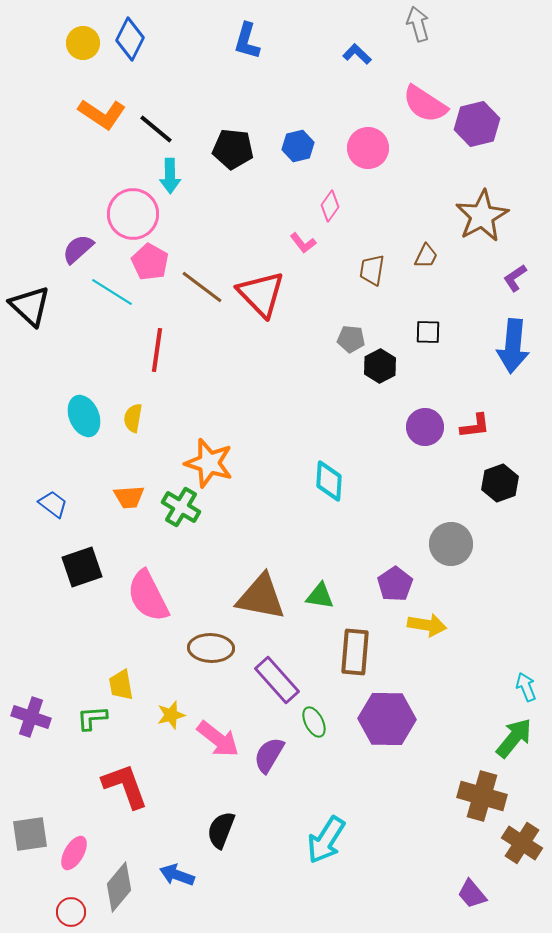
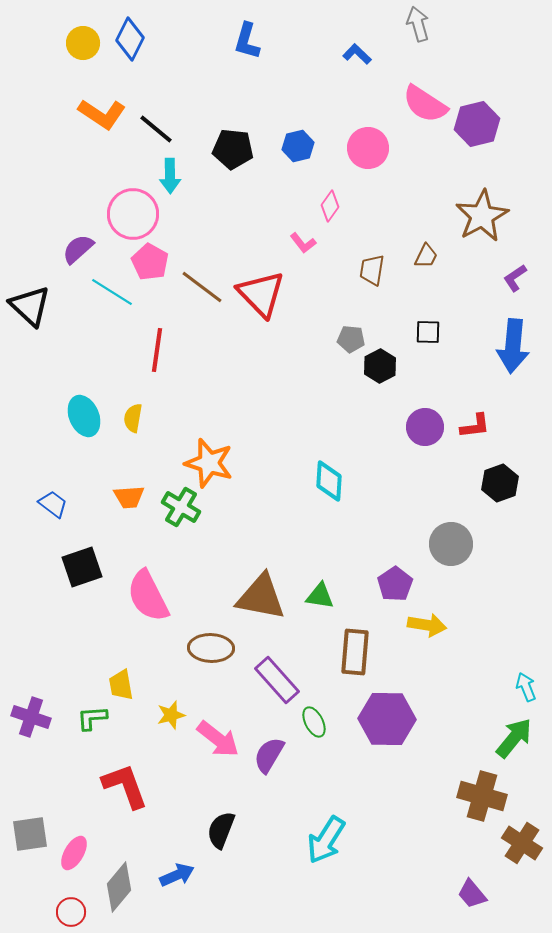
blue arrow at (177, 875): rotated 136 degrees clockwise
